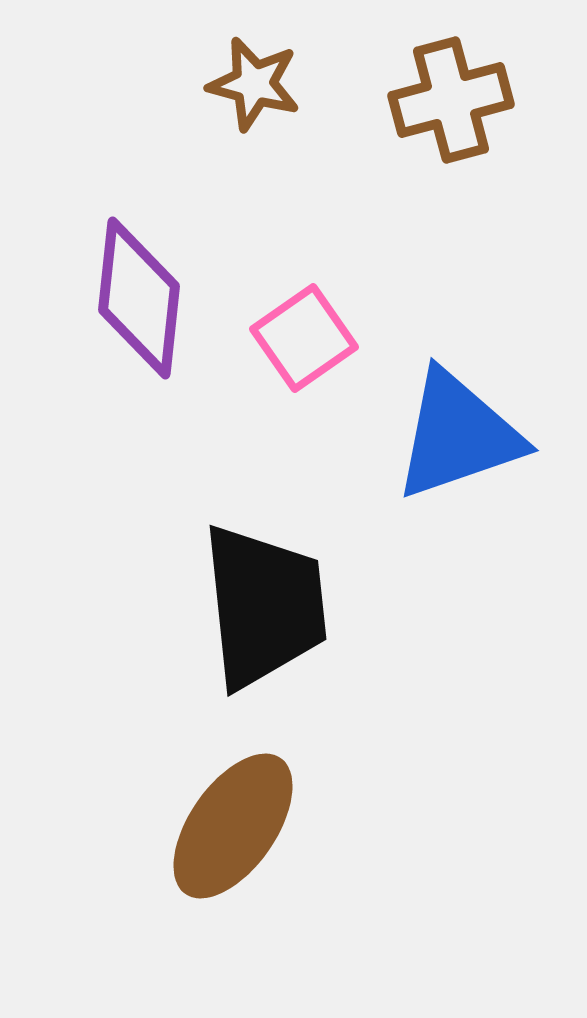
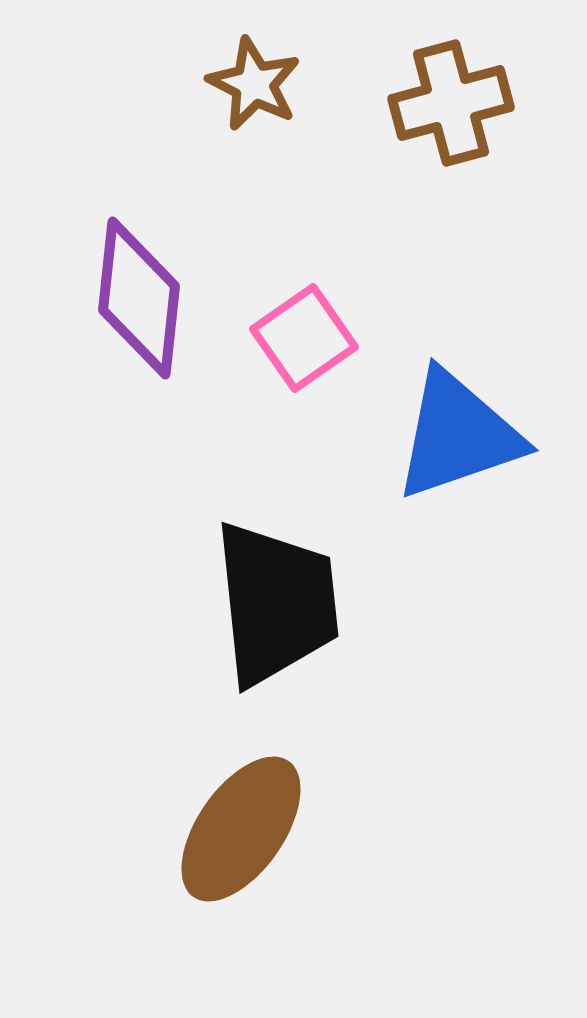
brown star: rotated 12 degrees clockwise
brown cross: moved 3 px down
black trapezoid: moved 12 px right, 3 px up
brown ellipse: moved 8 px right, 3 px down
